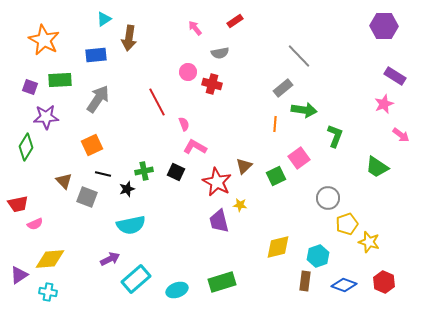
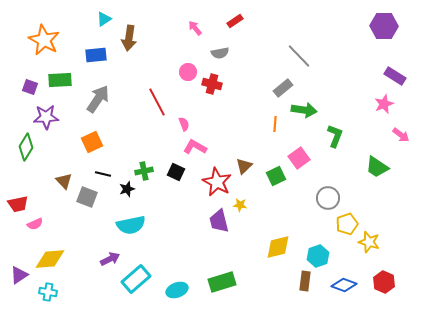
orange square at (92, 145): moved 3 px up
